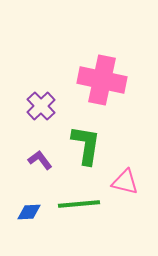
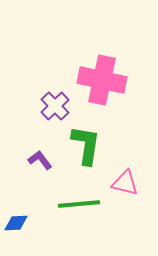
purple cross: moved 14 px right
pink triangle: moved 1 px down
blue diamond: moved 13 px left, 11 px down
